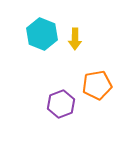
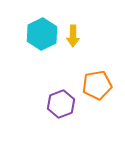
cyan hexagon: rotated 12 degrees clockwise
yellow arrow: moved 2 px left, 3 px up
